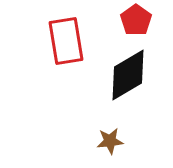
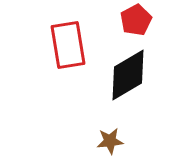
red pentagon: rotated 8 degrees clockwise
red rectangle: moved 2 px right, 4 px down
